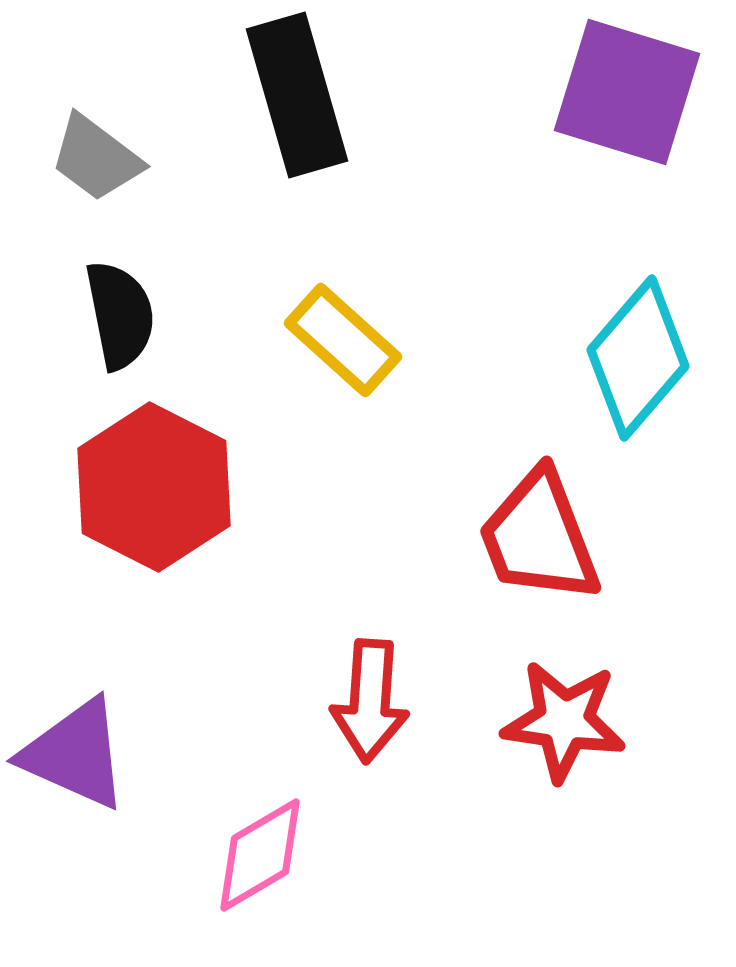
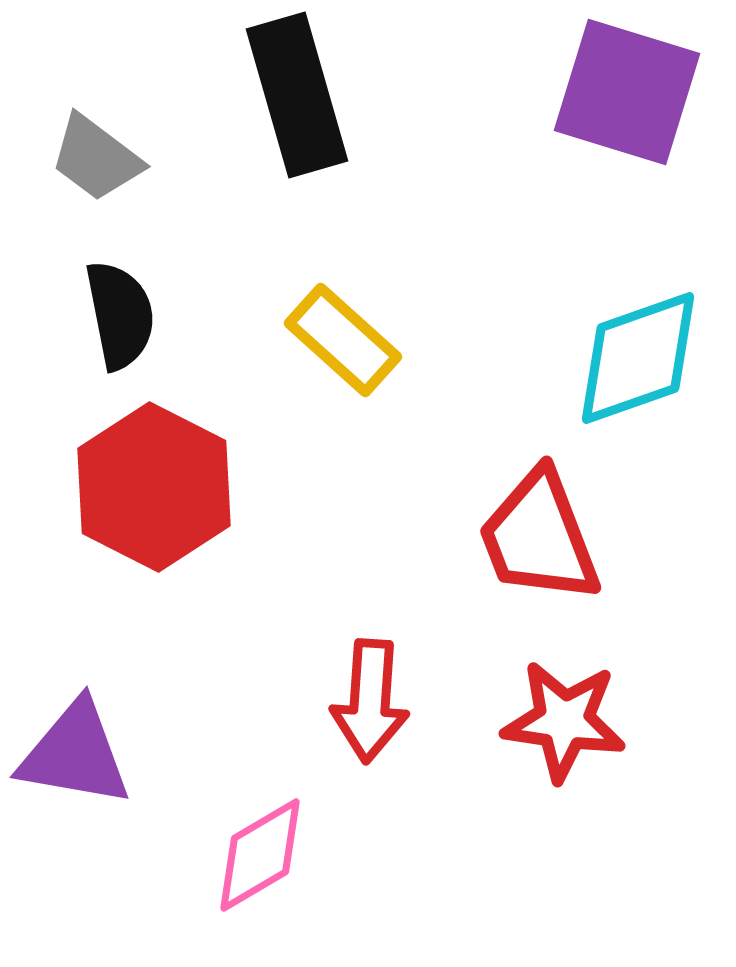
cyan diamond: rotated 30 degrees clockwise
purple triangle: rotated 14 degrees counterclockwise
